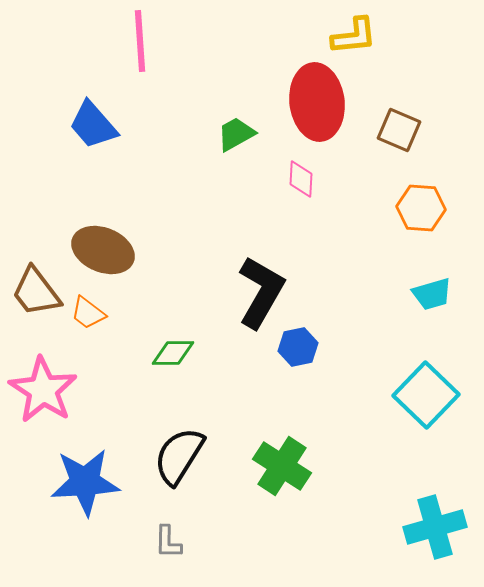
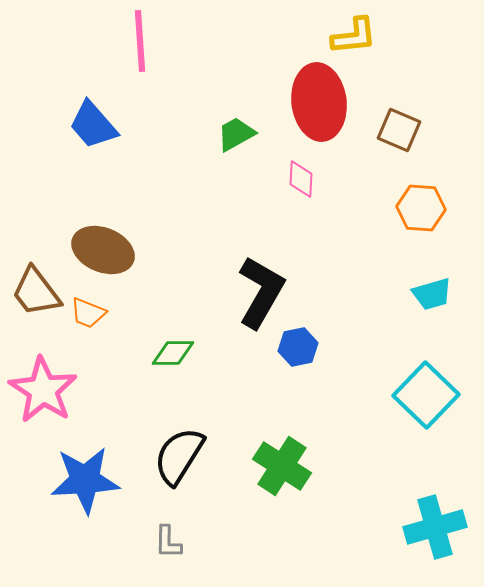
red ellipse: moved 2 px right
orange trapezoid: rotated 15 degrees counterclockwise
blue star: moved 2 px up
